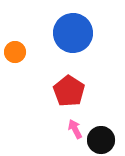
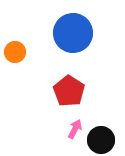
pink arrow: rotated 54 degrees clockwise
